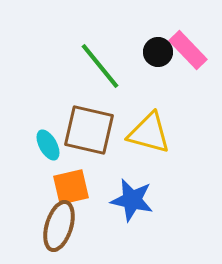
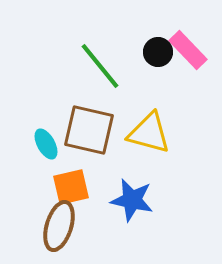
cyan ellipse: moved 2 px left, 1 px up
